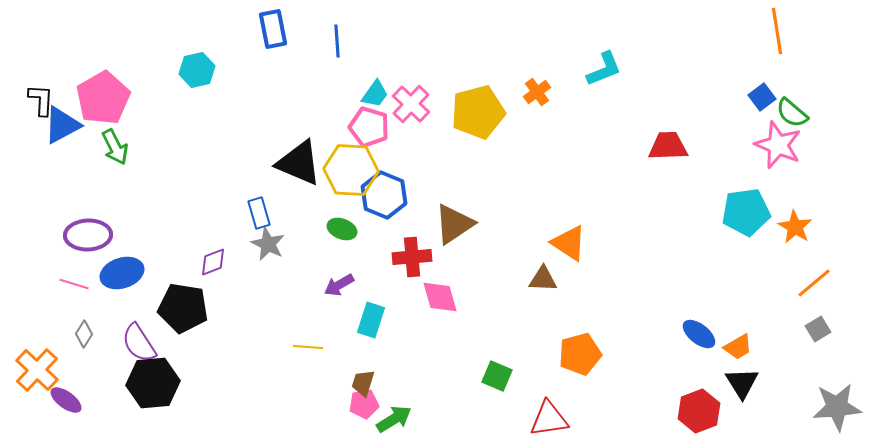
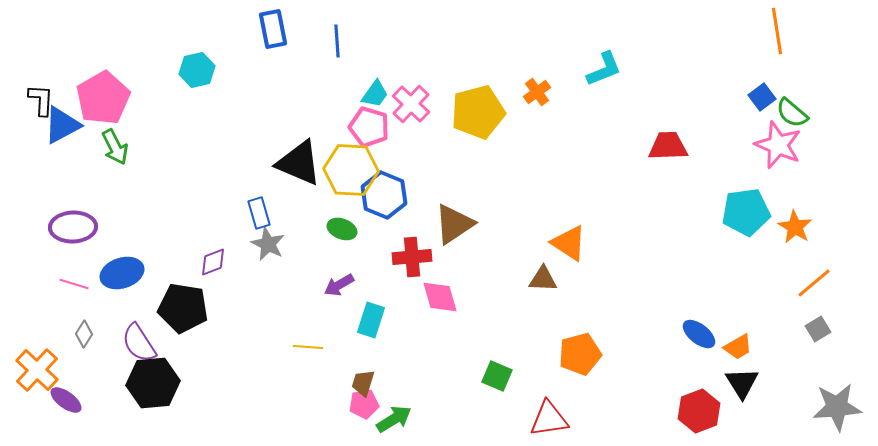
purple ellipse at (88, 235): moved 15 px left, 8 px up
